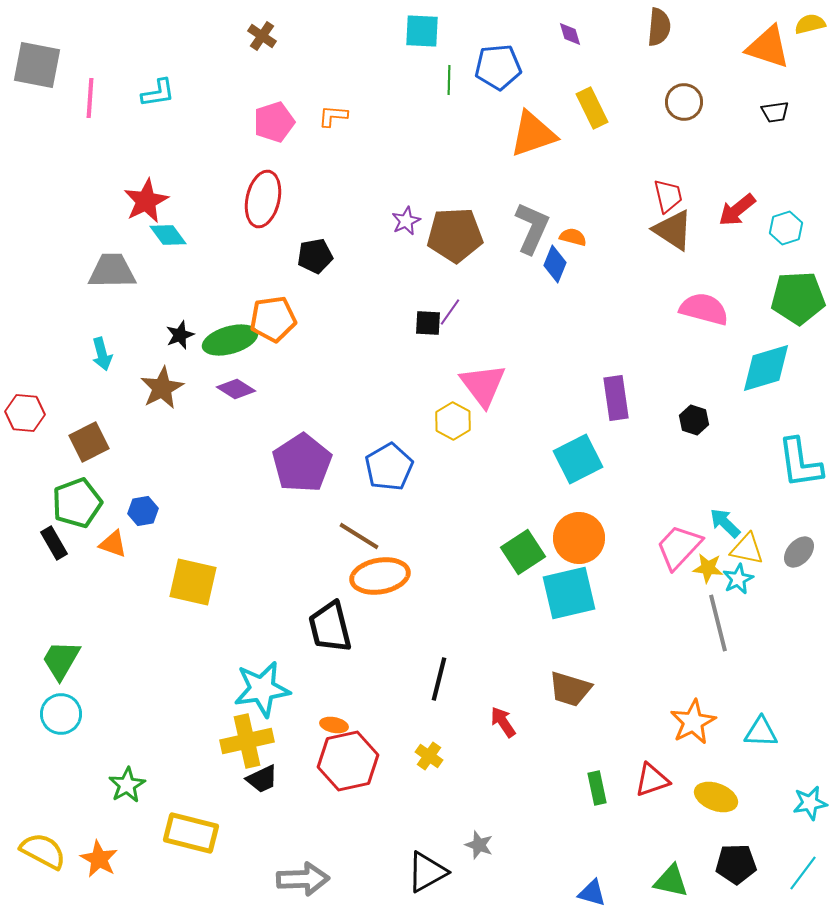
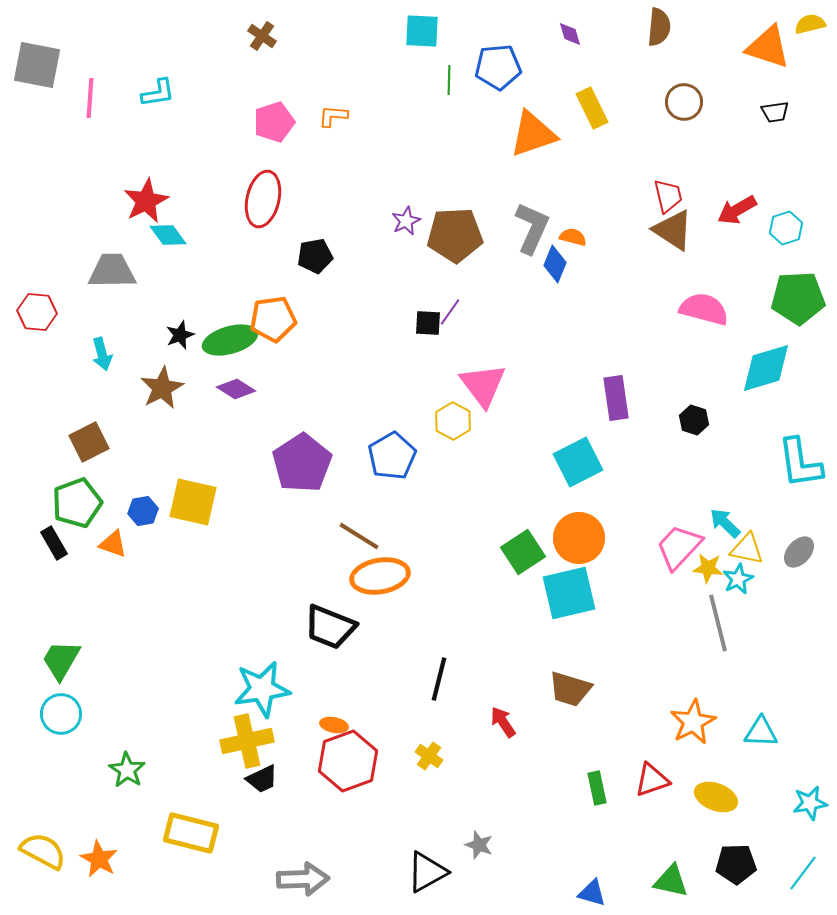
red arrow at (737, 210): rotated 9 degrees clockwise
red hexagon at (25, 413): moved 12 px right, 101 px up
cyan square at (578, 459): moved 3 px down
blue pentagon at (389, 467): moved 3 px right, 11 px up
yellow square at (193, 582): moved 80 px up
black trapezoid at (330, 627): rotated 54 degrees counterclockwise
red hexagon at (348, 761): rotated 8 degrees counterclockwise
green star at (127, 785): moved 15 px up; rotated 9 degrees counterclockwise
